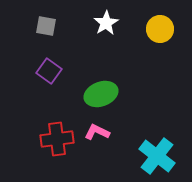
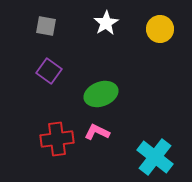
cyan cross: moved 2 px left, 1 px down
